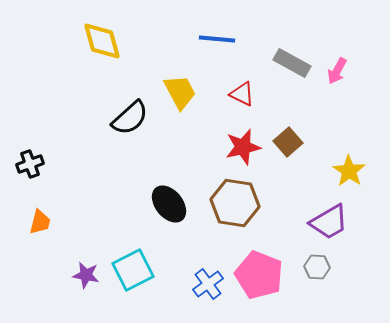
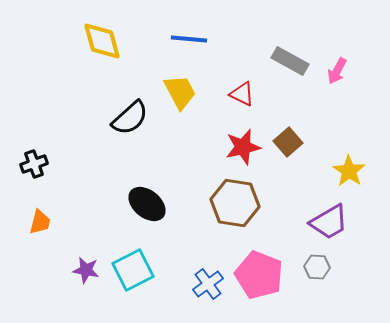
blue line: moved 28 px left
gray rectangle: moved 2 px left, 2 px up
black cross: moved 4 px right
black ellipse: moved 22 px left; rotated 12 degrees counterclockwise
purple star: moved 5 px up
